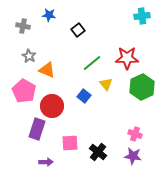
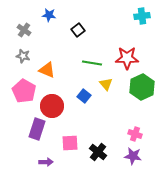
gray cross: moved 1 px right, 4 px down; rotated 24 degrees clockwise
gray star: moved 6 px left; rotated 16 degrees counterclockwise
green line: rotated 48 degrees clockwise
